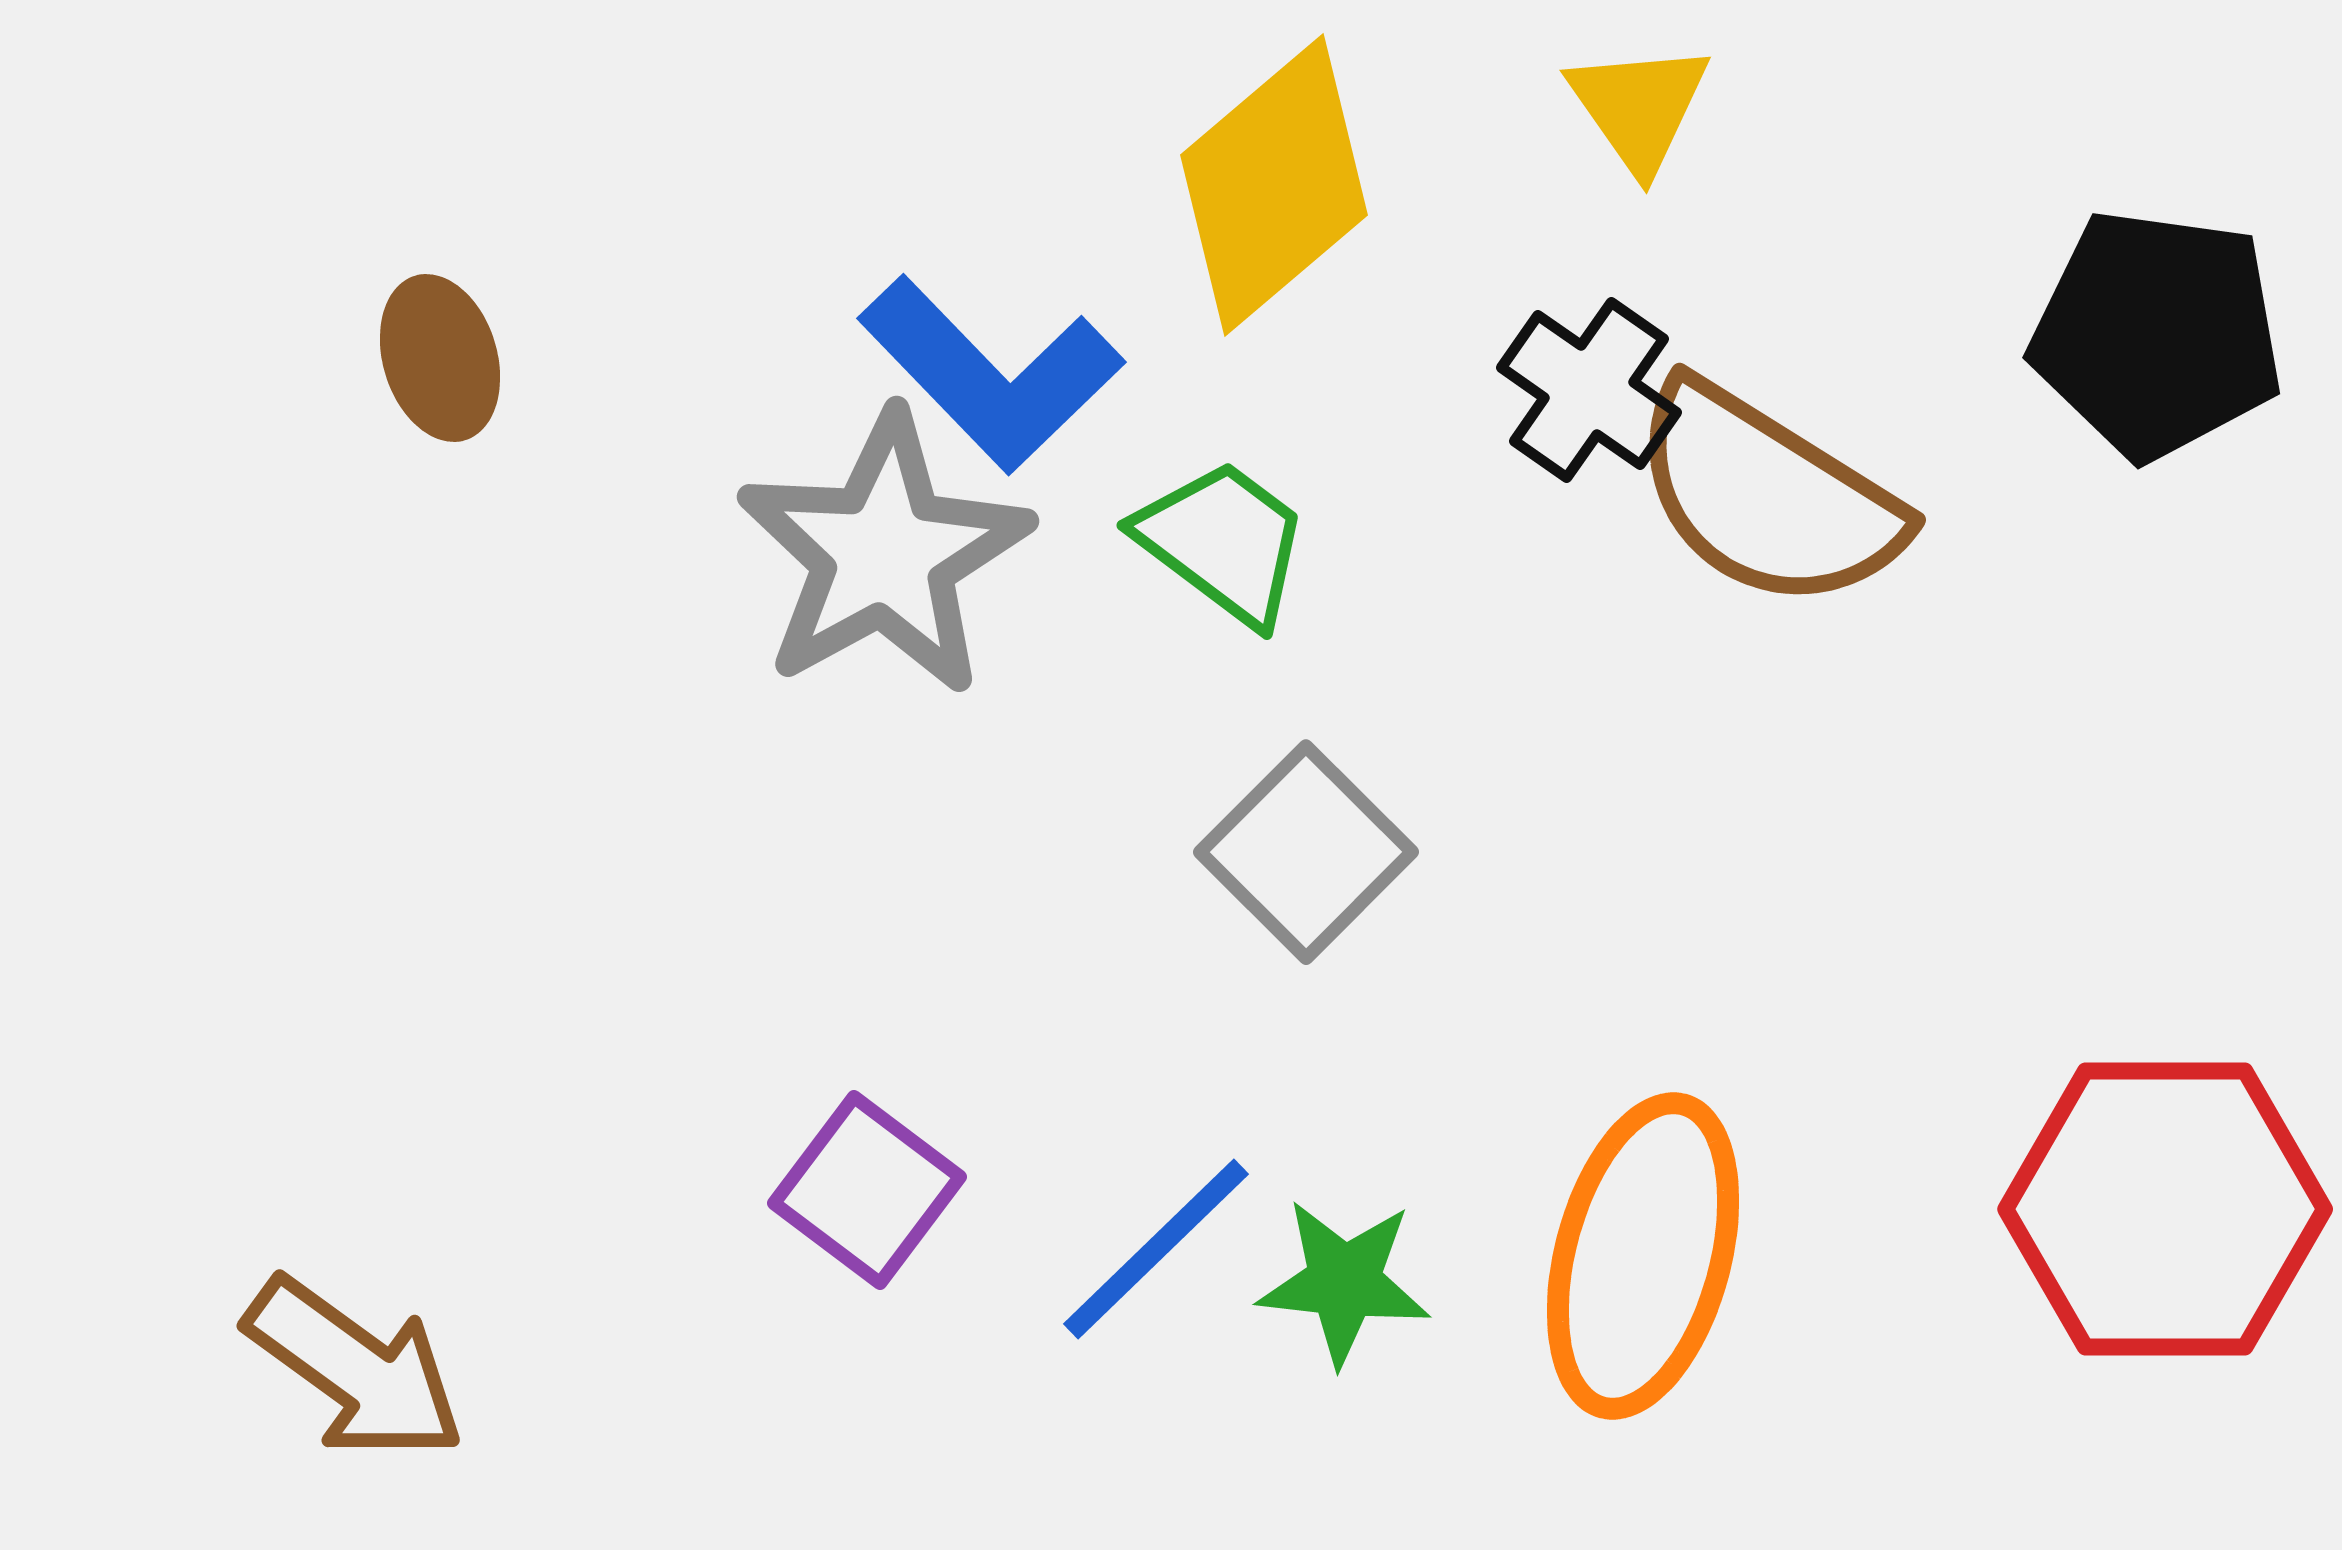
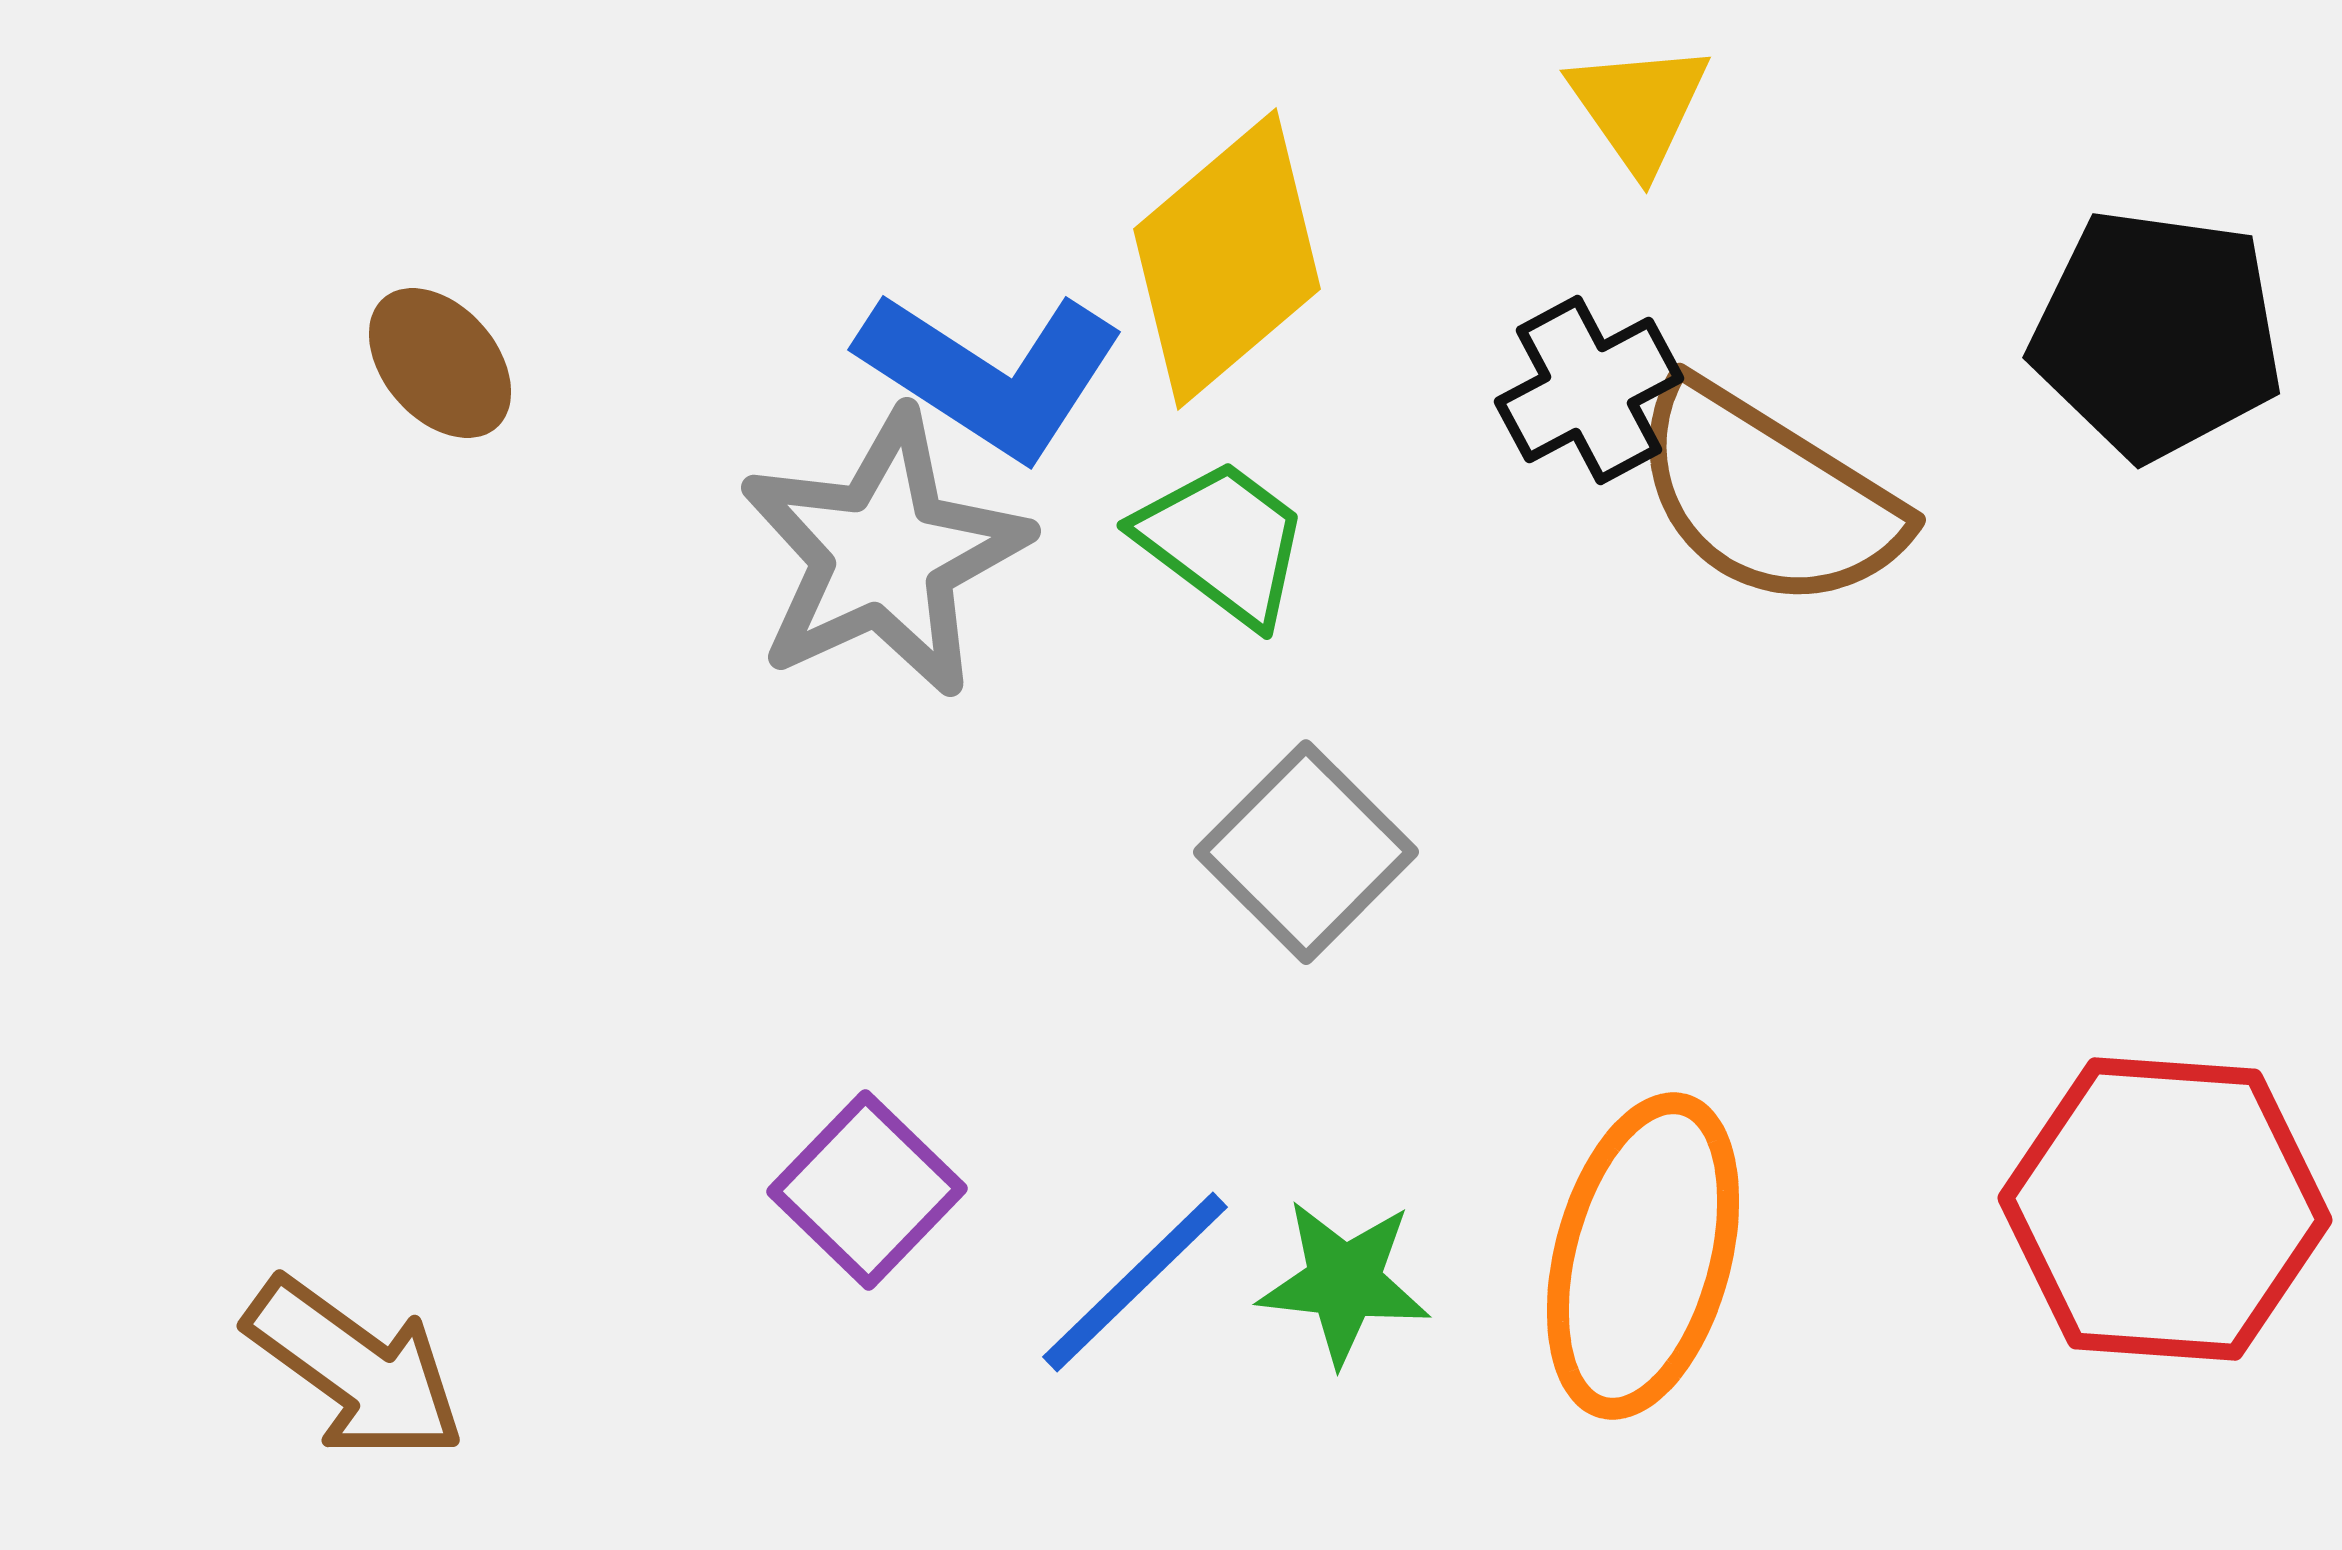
yellow diamond: moved 47 px left, 74 px down
brown ellipse: moved 5 px down; rotated 24 degrees counterclockwise
blue L-shape: rotated 13 degrees counterclockwise
black cross: rotated 27 degrees clockwise
gray star: rotated 4 degrees clockwise
purple square: rotated 7 degrees clockwise
red hexagon: rotated 4 degrees clockwise
blue line: moved 21 px left, 33 px down
